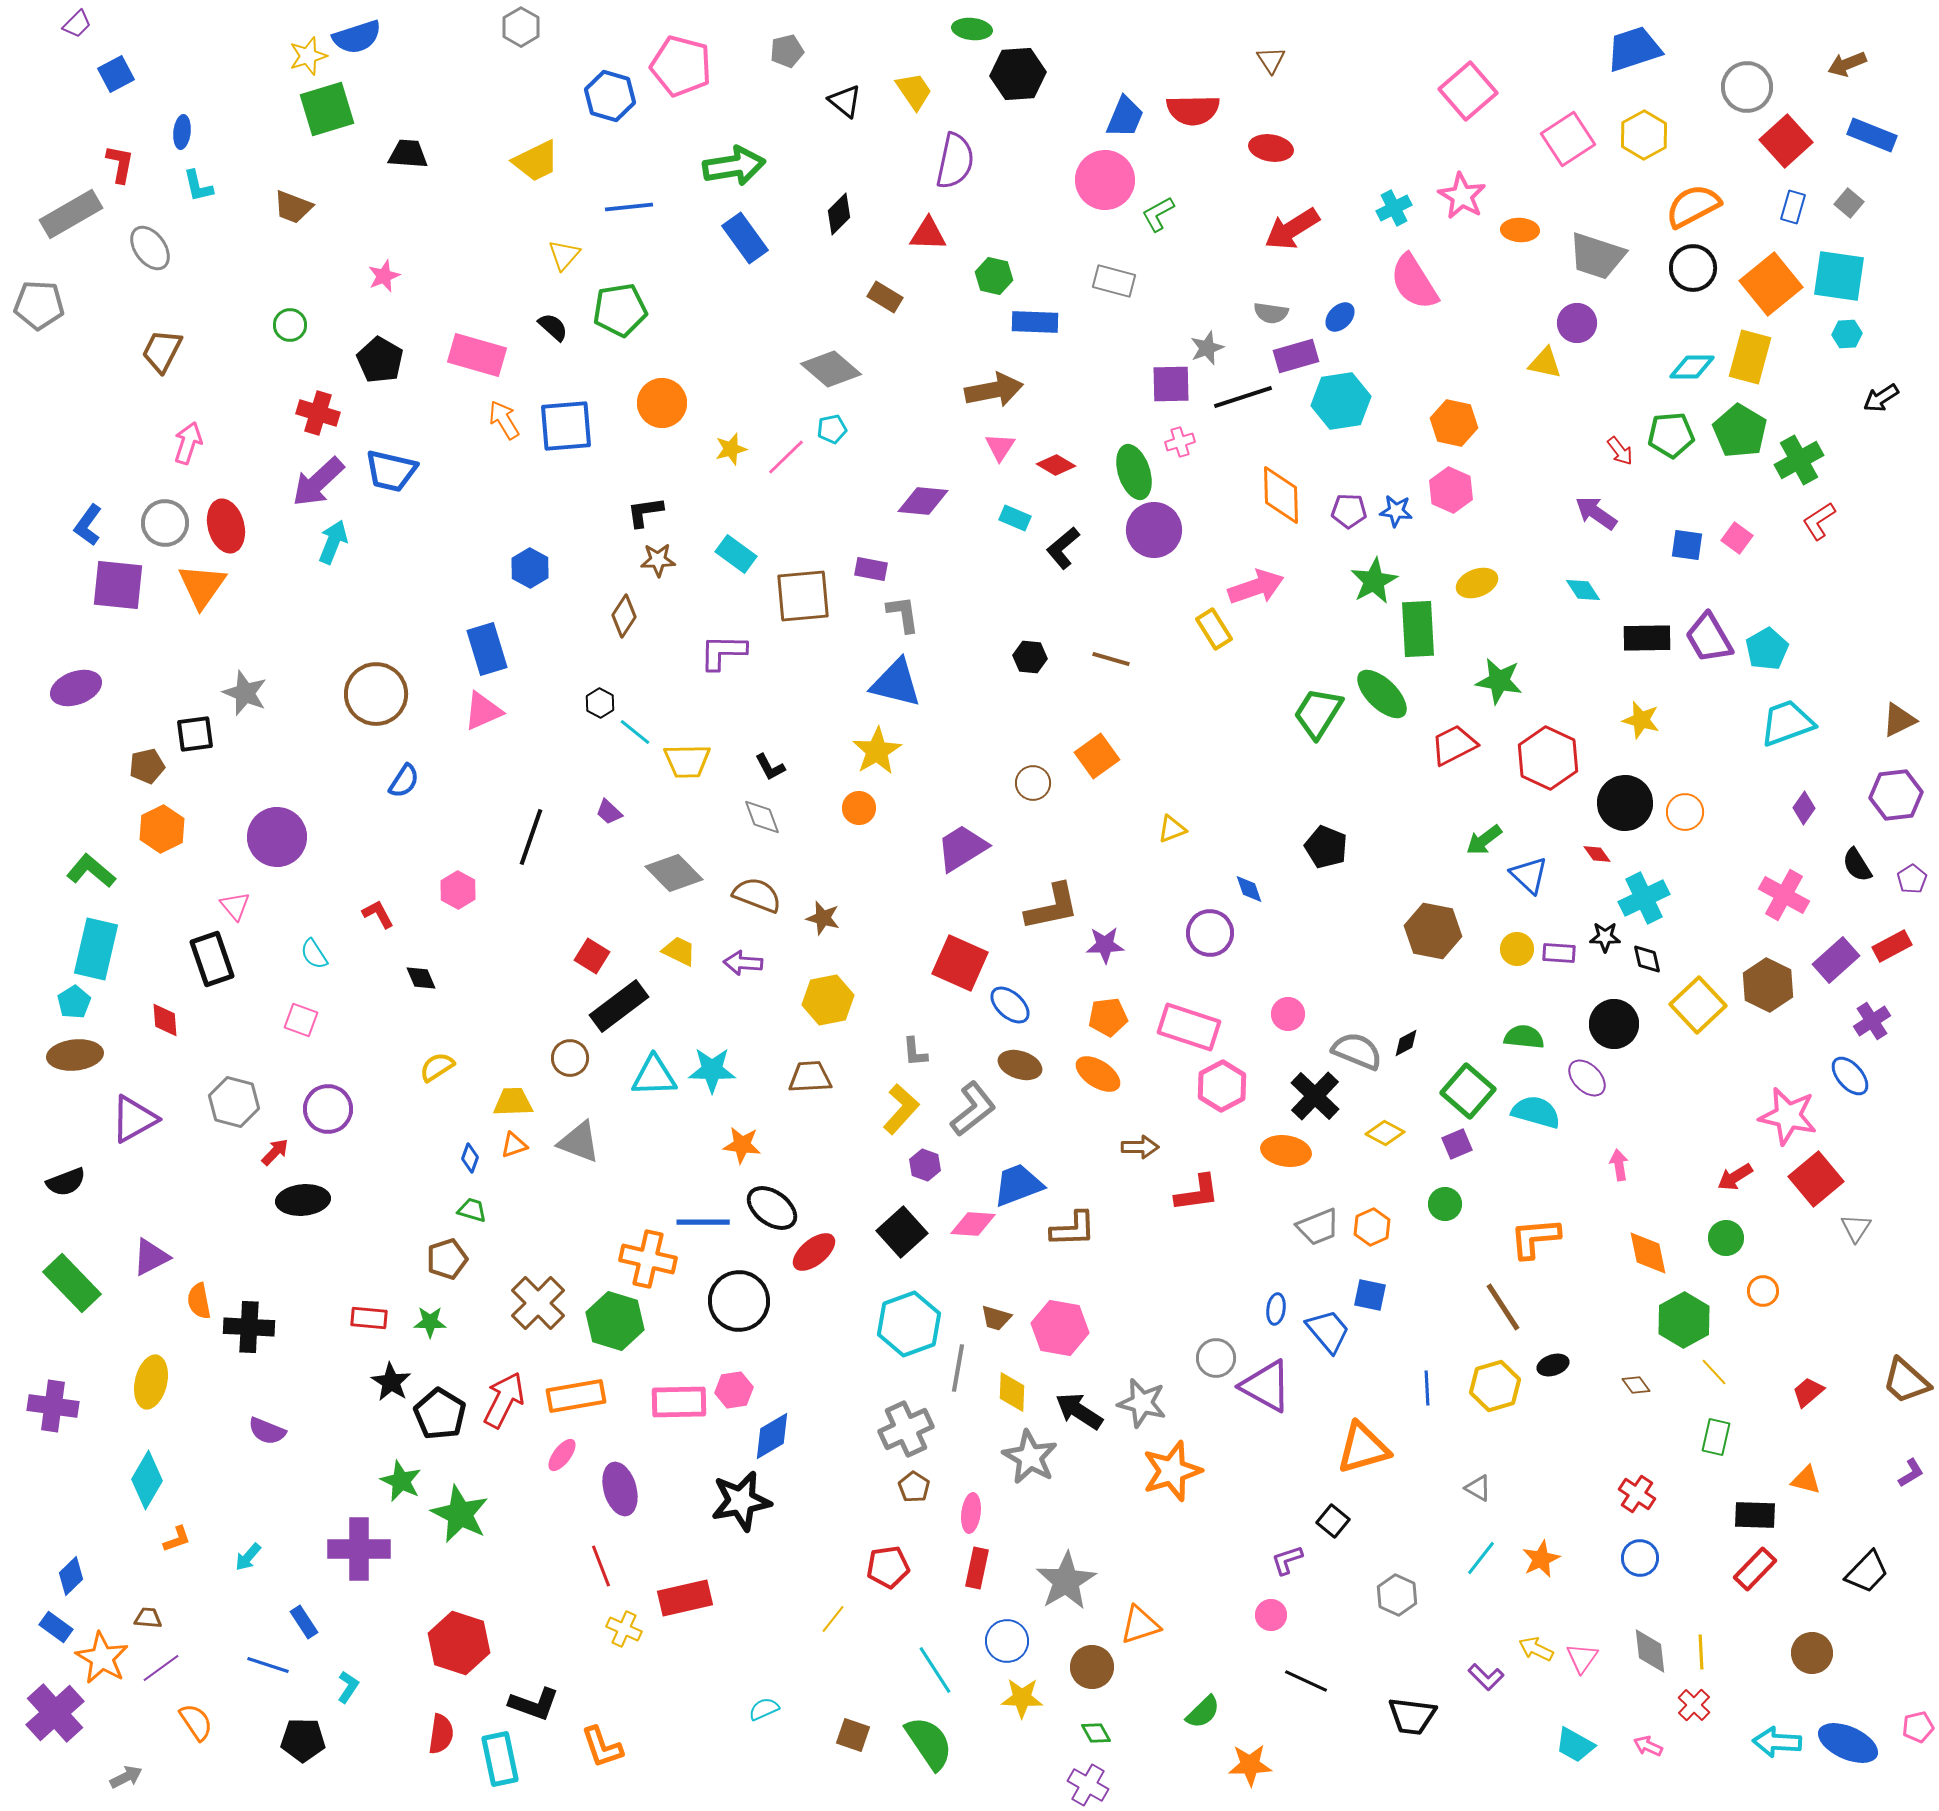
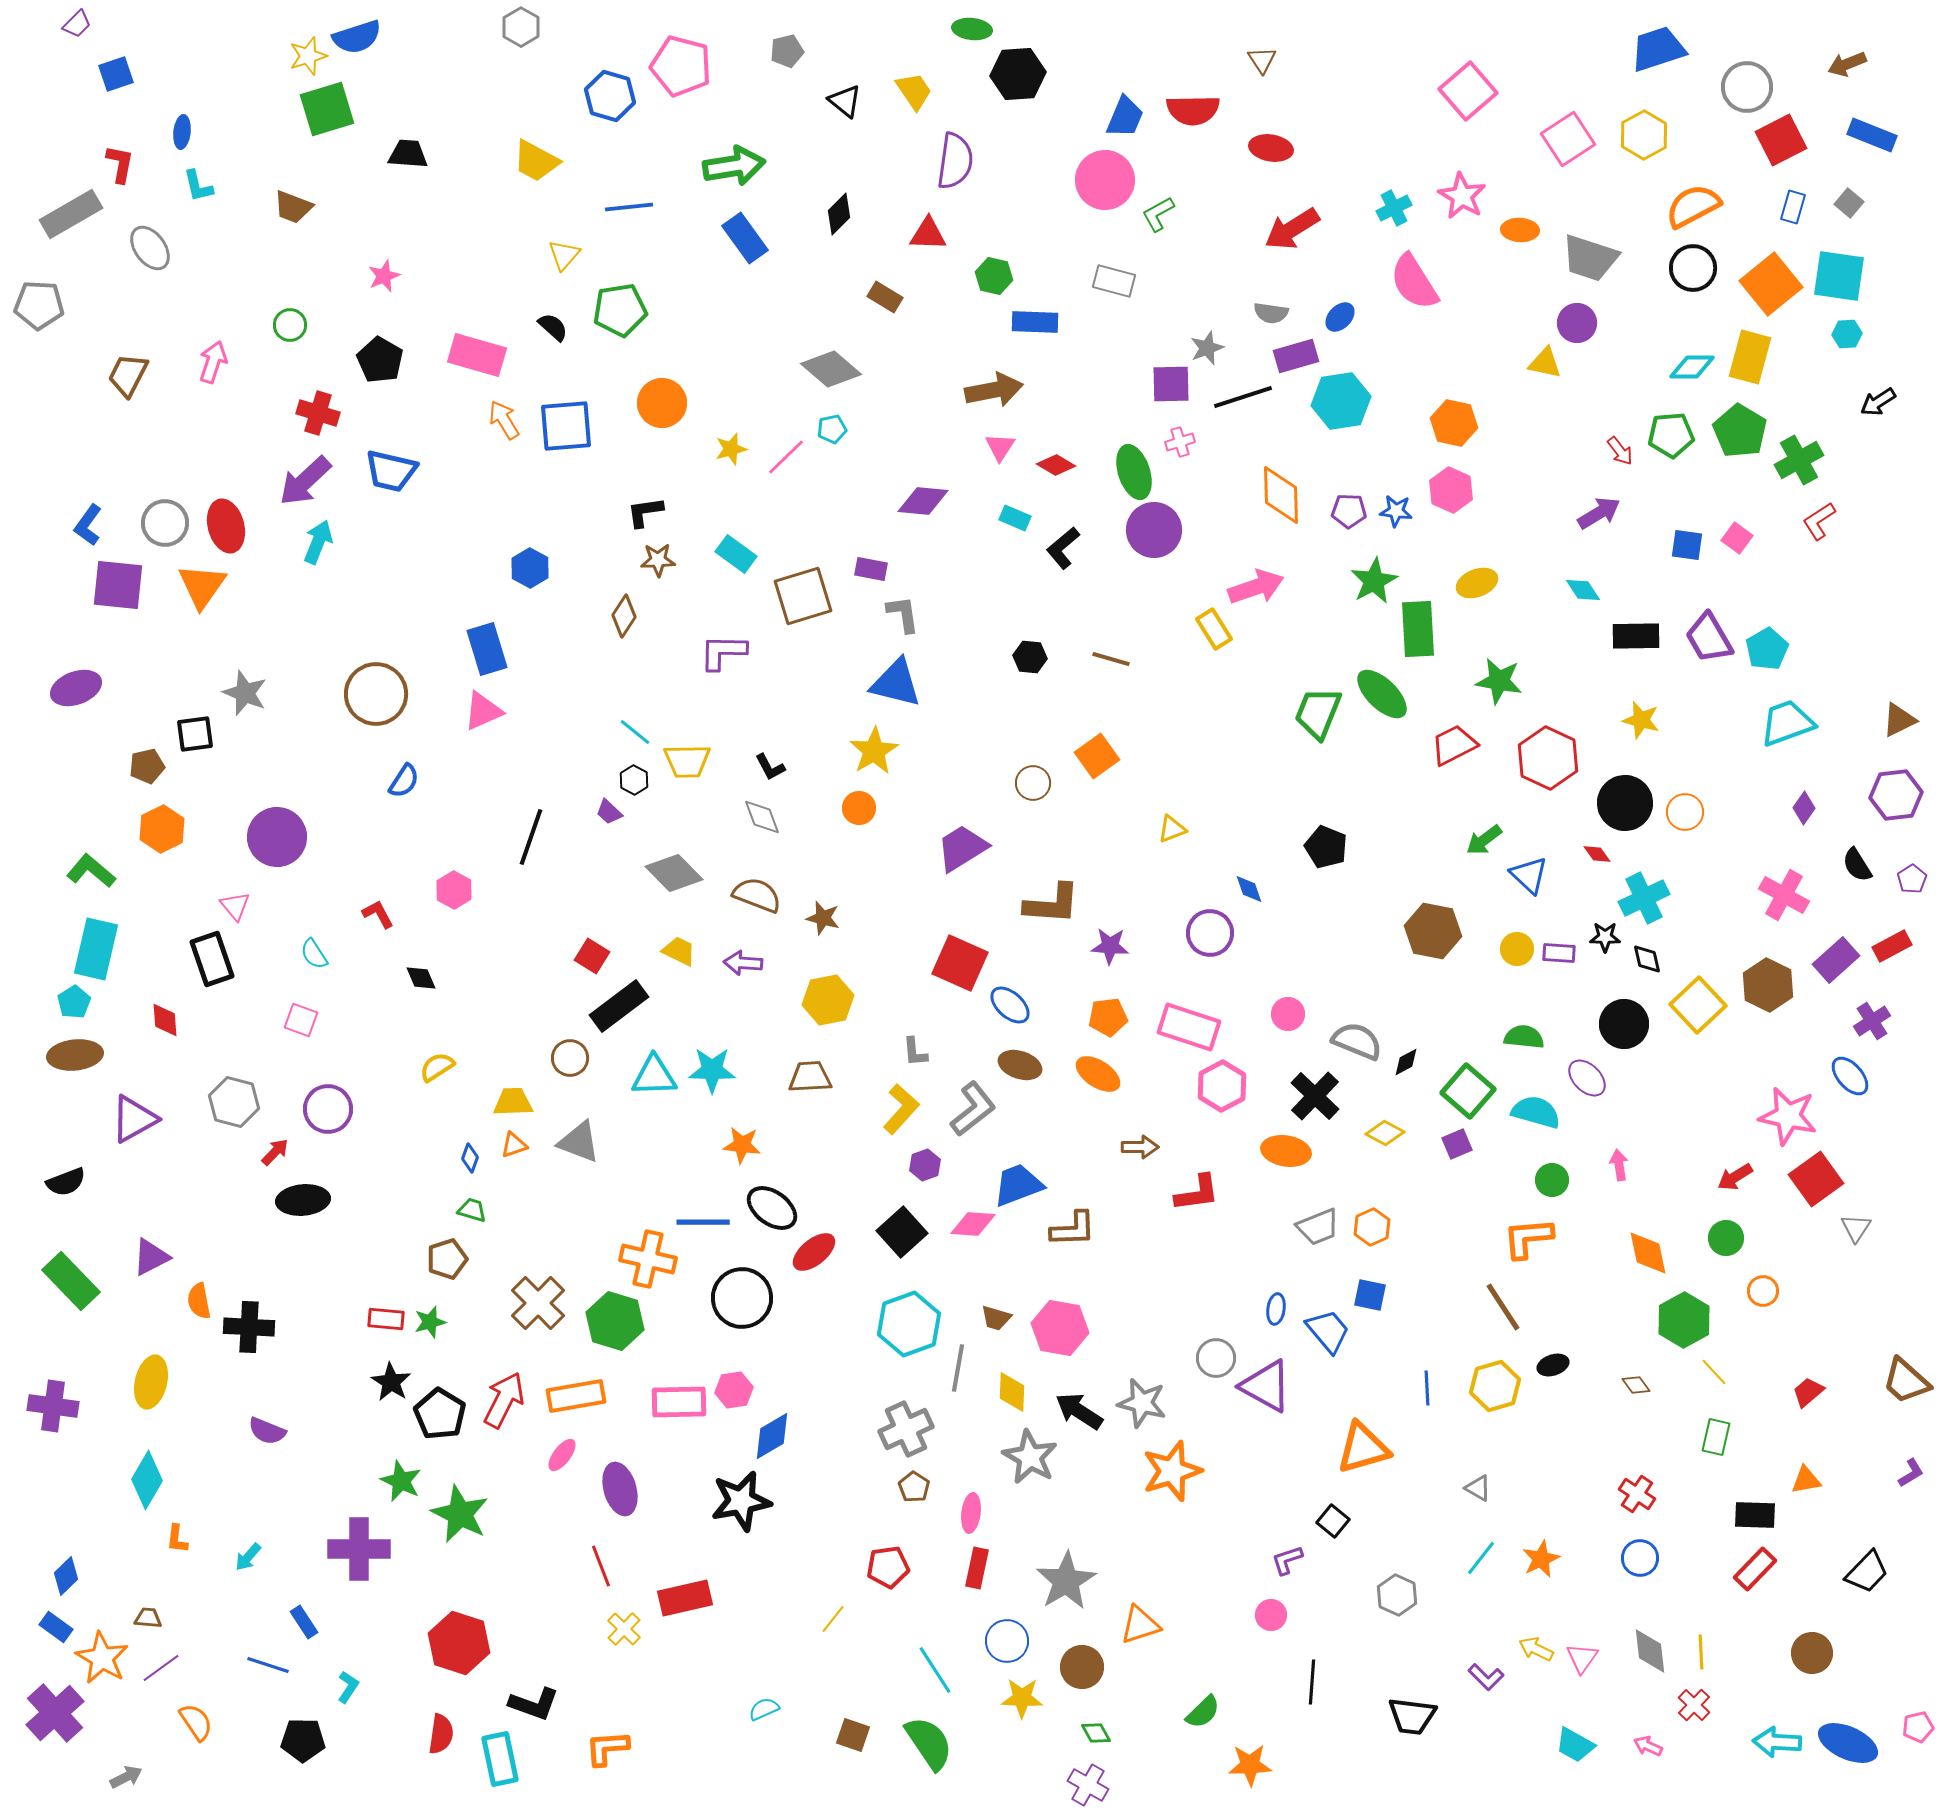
blue trapezoid at (1634, 49): moved 24 px right
brown triangle at (1271, 60): moved 9 px left
blue square at (116, 74): rotated 9 degrees clockwise
red square at (1786, 141): moved 5 px left, 1 px up; rotated 15 degrees clockwise
yellow trapezoid at (536, 161): rotated 54 degrees clockwise
purple semicircle at (955, 161): rotated 4 degrees counterclockwise
gray trapezoid at (1597, 256): moved 7 px left, 2 px down
brown trapezoid at (162, 351): moved 34 px left, 24 px down
black arrow at (1881, 398): moved 3 px left, 4 px down
pink arrow at (188, 443): moved 25 px right, 81 px up
purple arrow at (318, 482): moved 13 px left, 1 px up
purple arrow at (1596, 513): moved 3 px right; rotated 114 degrees clockwise
cyan arrow at (333, 542): moved 15 px left
brown square at (803, 596): rotated 12 degrees counterclockwise
black rectangle at (1647, 638): moved 11 px left, 2 px up
black hexagon at (600, 703): moved 34 px right, 77 px down
green trapezoid at (1318, 713): rotated 10 degrees counterclockwise
yellow star at (877, 751): moved 3 px left
pink hexagon at (458, 890): moved 4 px left
brown L-shape at (1052, 907): moved 3 px up; rotated 16 degrees clockwise
purple star at (1105, 945): moved 5 px right, 1 px down; rotated 6 degrees clockwise
black circle at (1614, 1024): moved 10 px right
black diamond at (1406, 1043): moved 19 px down
gray semicircle at (1357, 1051): moved 10 px up
purple hexagon at (925, 1165): rotated 20 degrees clockwise
red square at (1816, 1179): rotated 4 degrees clockwise
green circle at (1445, 1204): moved 107 px right, 24 px up
orange L-shape at (1535, 1238): moved 7 px left
green rectangle at (72, 1283): moved 1 px left, 2 px up
black circle at (739, 1301): moved 3 px right, 3 px up
red rectangle at (369, 1318): moved 17 px right, 1 px down
green star at (430, 1322): rotated 16 degrees counterclockwise
orange triangle at (1806, 1480): rotated 24 degrees counterclockwise
orange L-shape at (177, 1539): rotated 116 degrees clockwise
blue diamond at (71, 1576): moved 5 px left
yellow cross at (624, 1629): rotated 20 degrees clockwise
brown circle at (1092, 1667): moved 10 px left
black line at (1306, 1681): moved 6 px right, 1 px down; rotated 69 degrees clockwise
orange L-shape at (602, 1747): moved 5 px right, 1 px down; rotated 105 degrees clockwise
